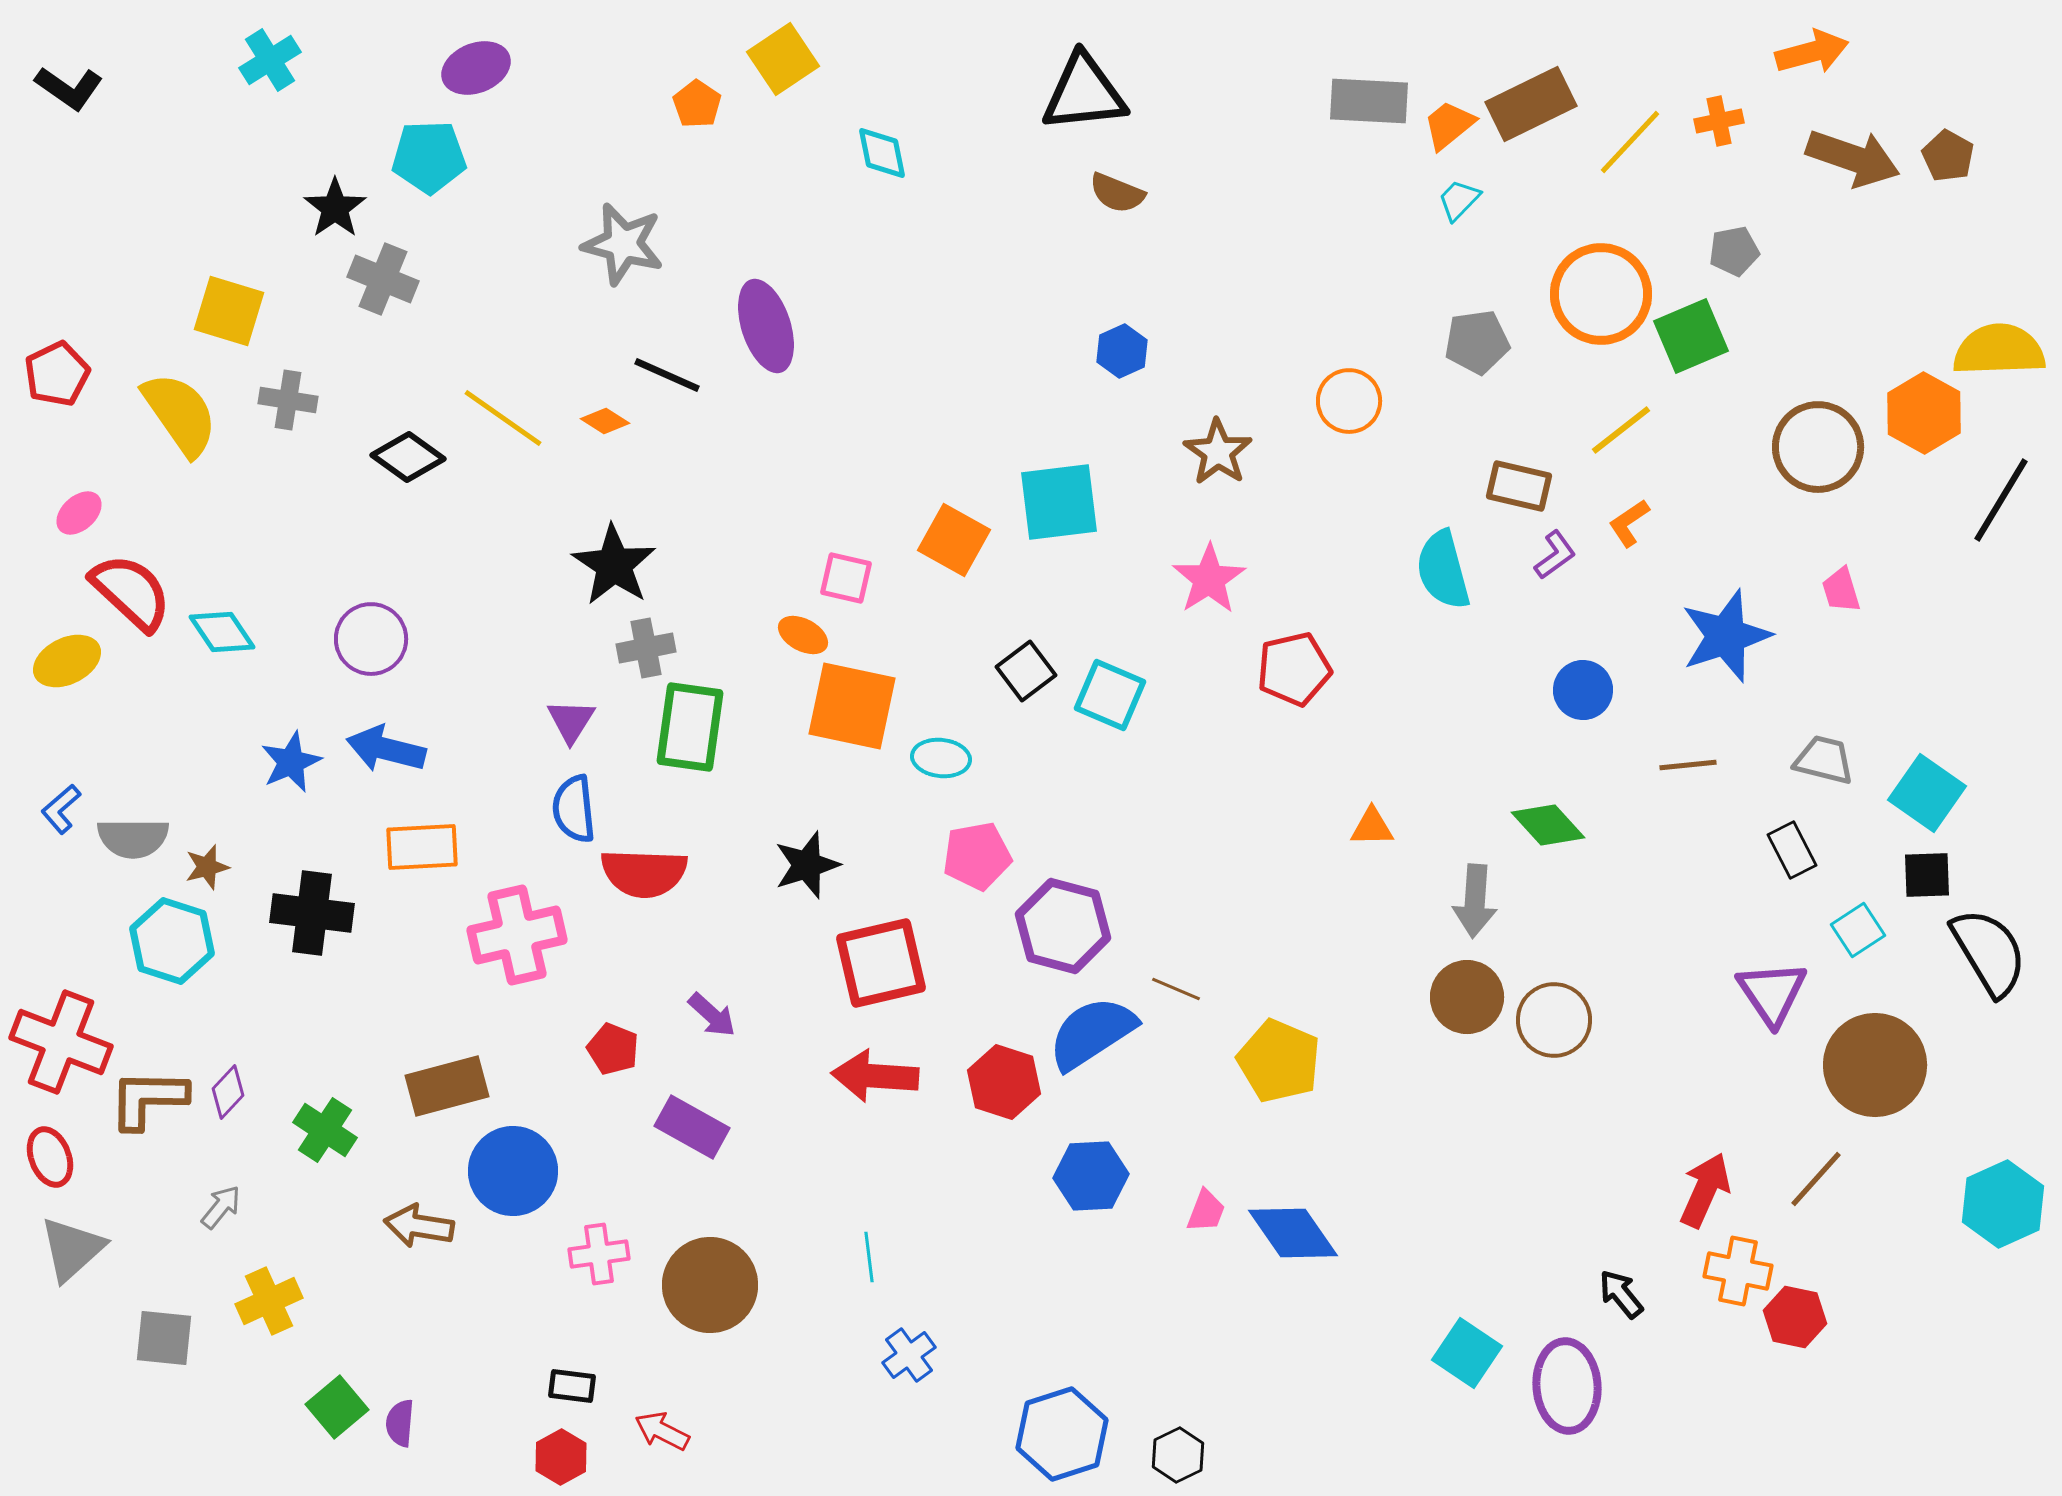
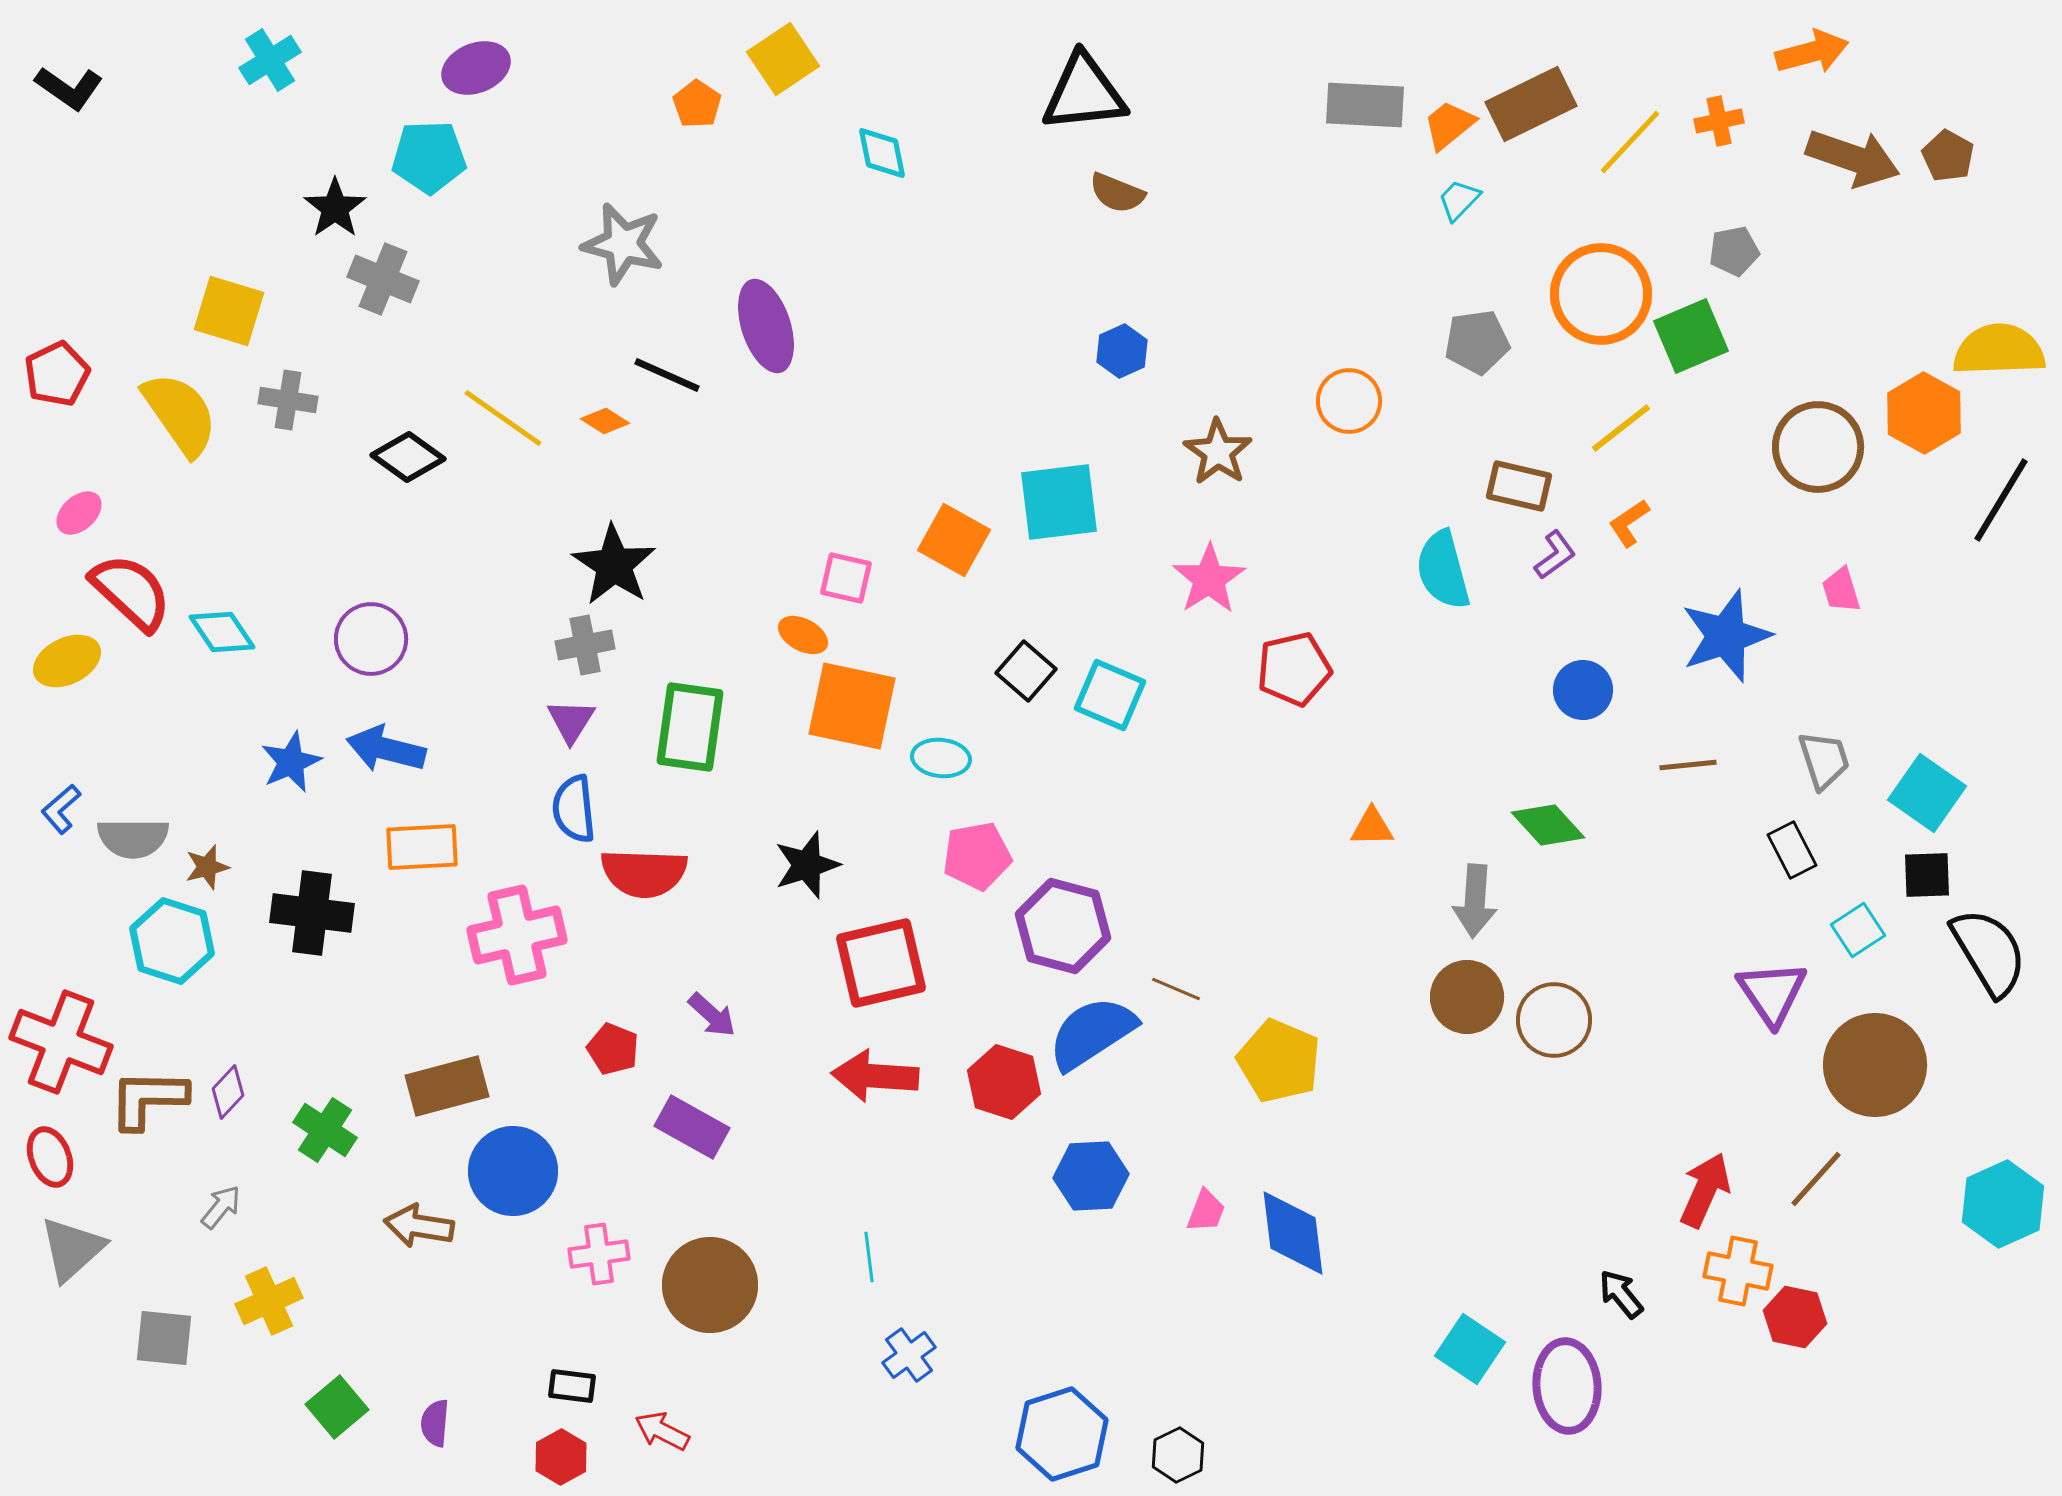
gray rectangle at (1369, 101): moved 4 px left, 4 px down
yellow line at (1621, 430): moved 2 px up
gray cross at (646, 648): moved 61 px left, 3 px up
black square at (1026, 671): rotated 12 degrees counterclockwise
gray trapezoid at (1824, 760): rotated 58 degrees clockwise
blue diamond at (1293, 1233): rotated 28 degrees clockwise
cyan square at (1467, 1353): moved 3 px right, 4 px up
purple semicircle at (400, 1423): moved 35 px right
